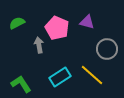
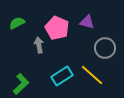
gray circle: moved 2 px left, 1 px up
cyan rectangle: moved 2 px right, 1 px up
green L-shape: rotated 80 degrees clockwise
